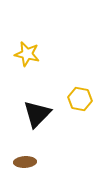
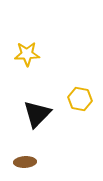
yellow star: rotated 15 degrees counterclockwise
